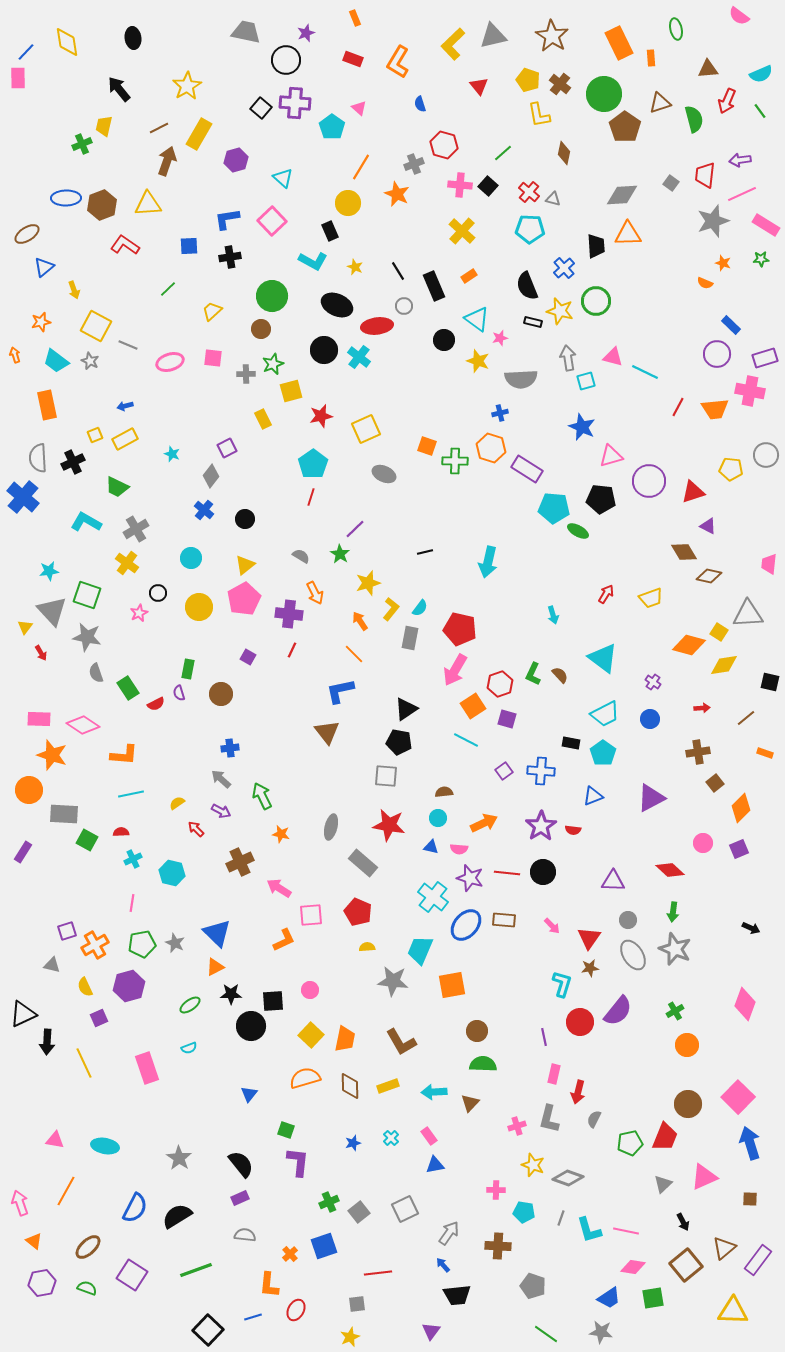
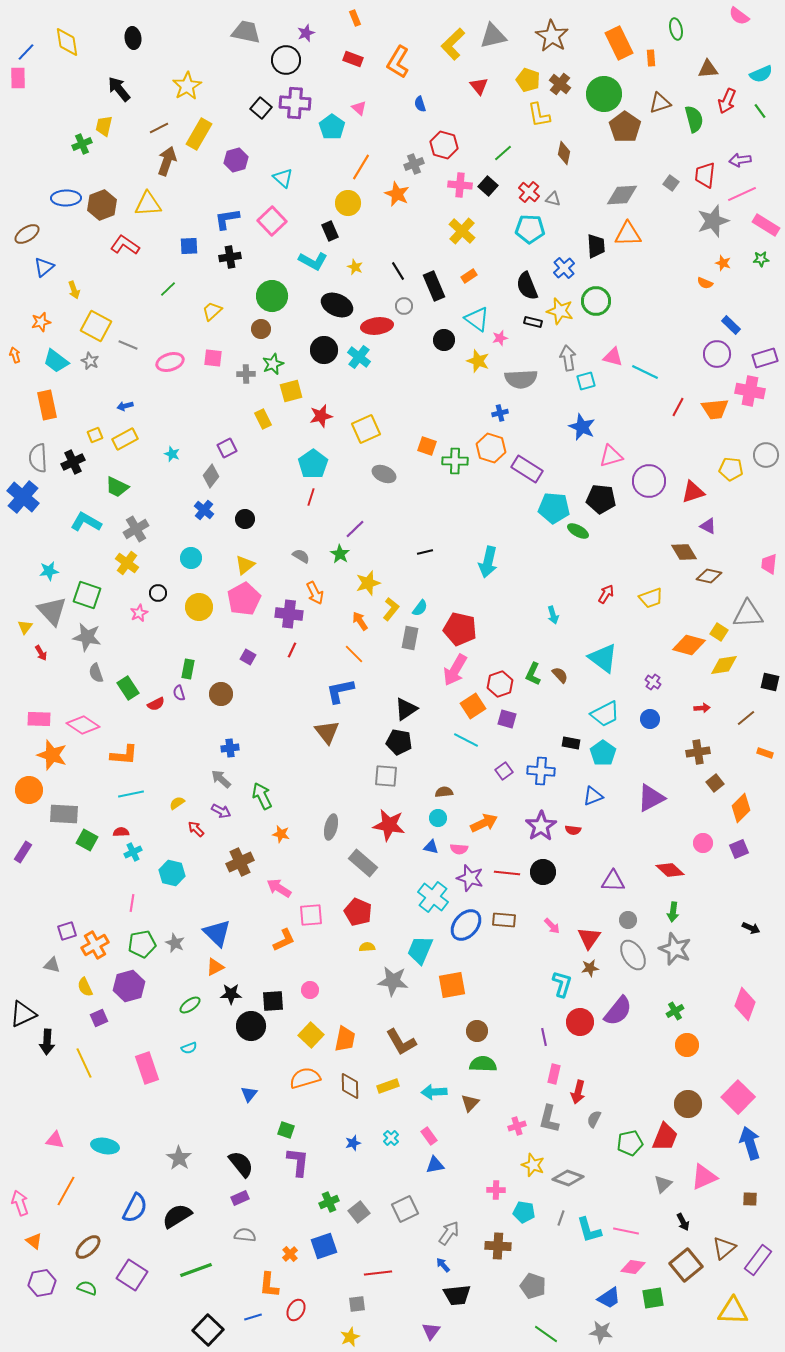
cyan cross at (133, 859): moved 7 px up
